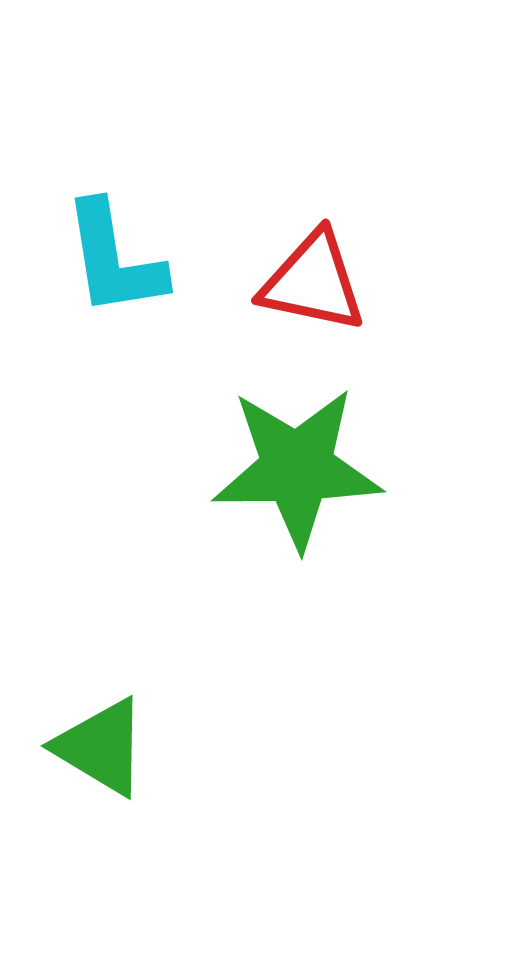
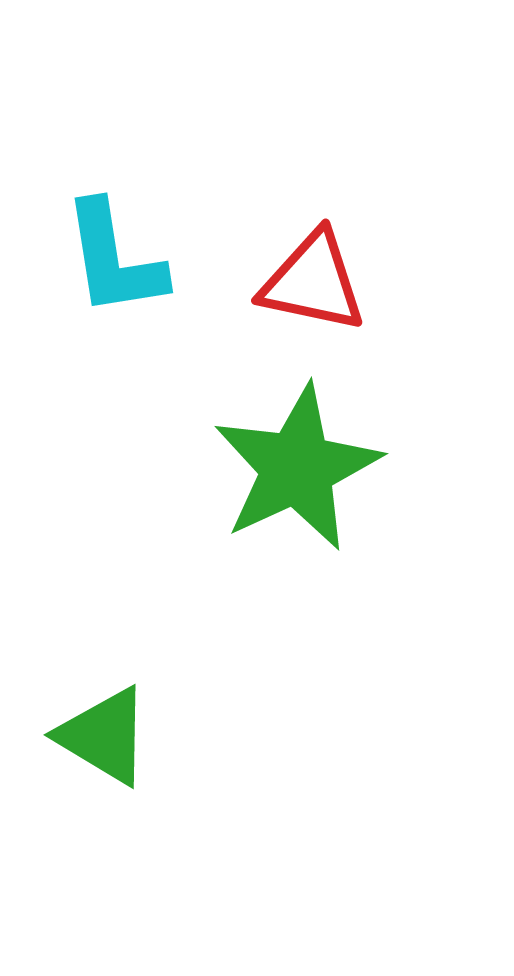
green star: rotated 24 degrees counterclockwise
green triangle: moved 3 px right, 11 px up
